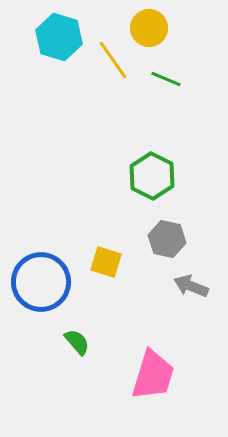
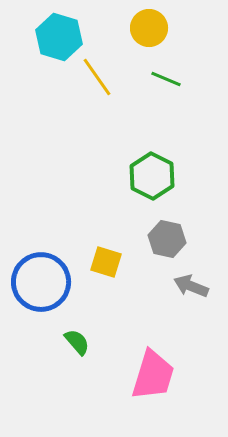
yellow line: moved 16 px left, 17 px down
